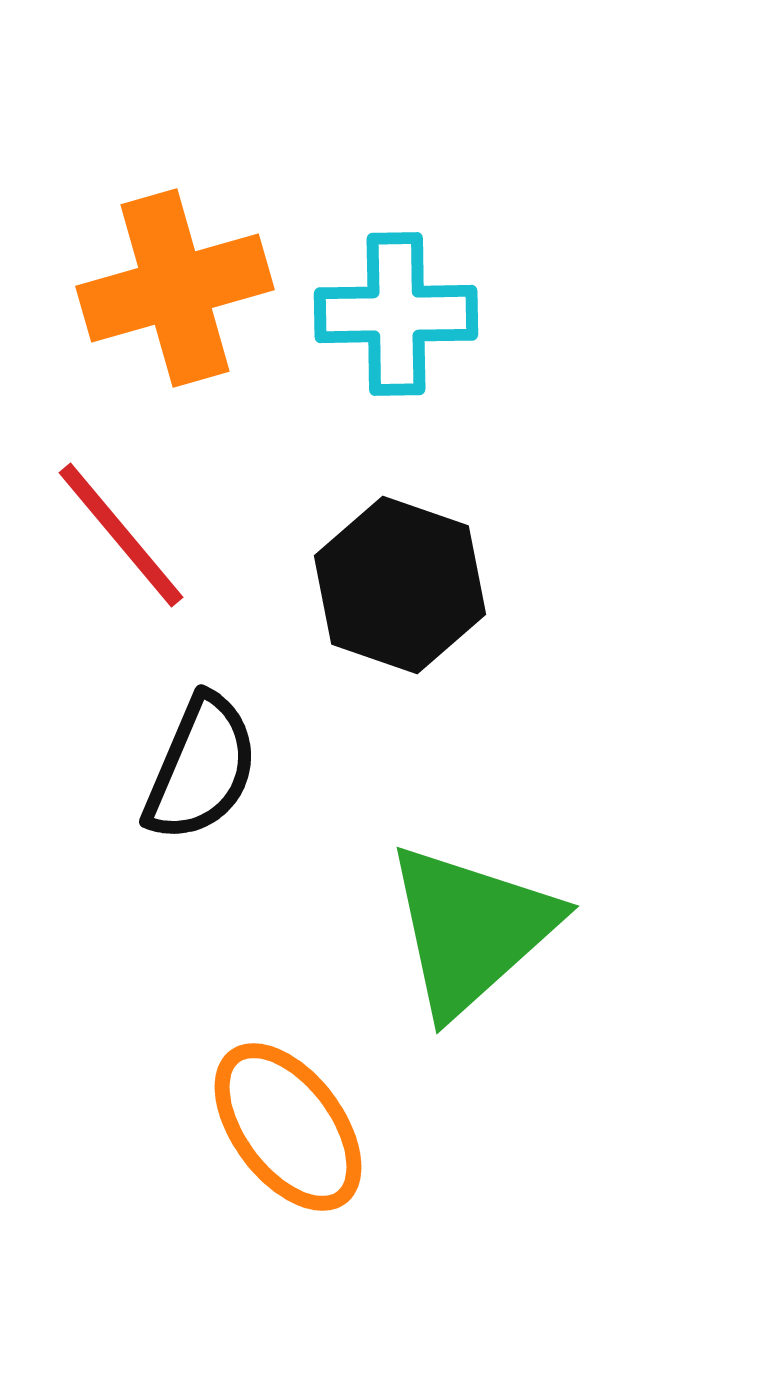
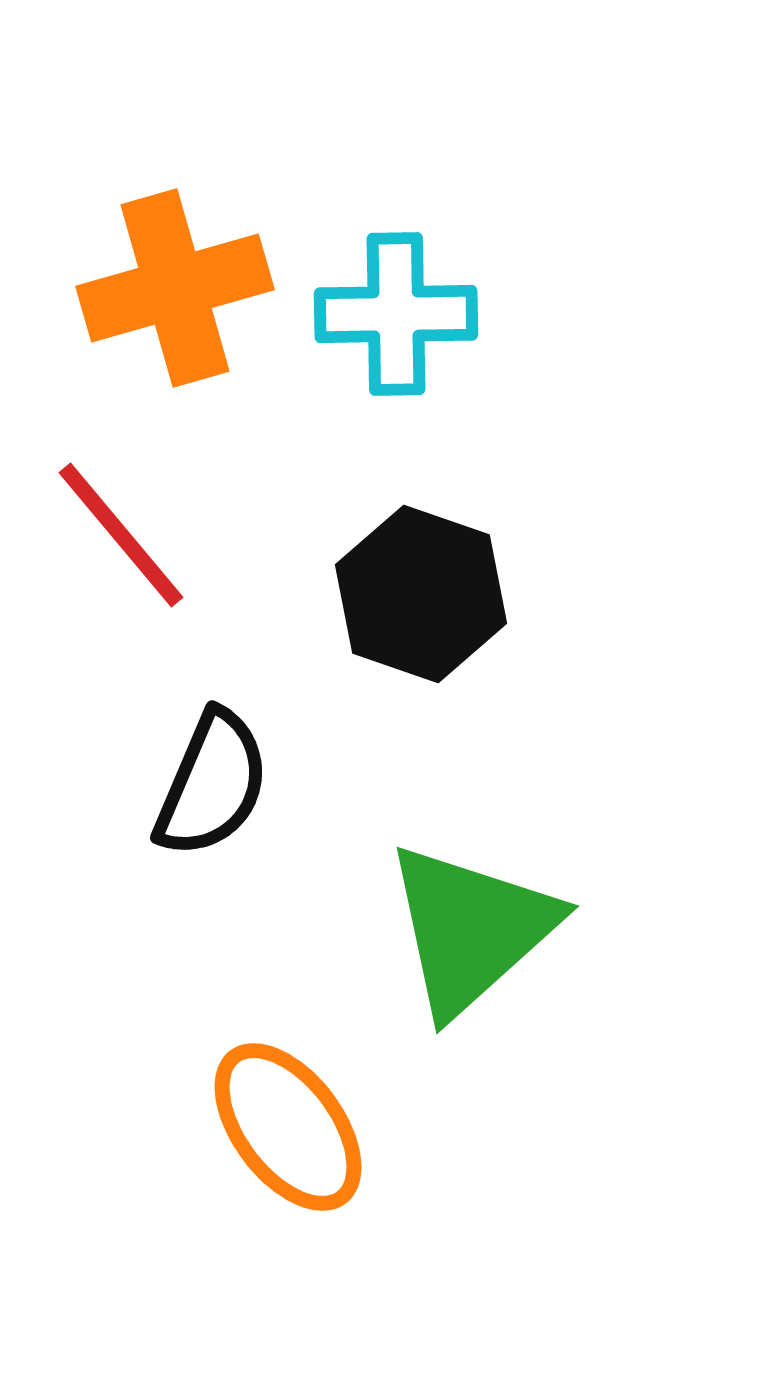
black hexagon: moved 21 px right, 9 px down
black semicircle: moved 11 px right, 16 px down
